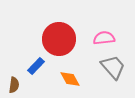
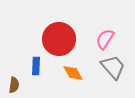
pink semicircle: moved 1 px right, 1 px down; rotated 50 degrees counterclockwise
blue rectangle: rotated 42 degrees counterclockwise
orange diamond: moved 3 px right, 6 px up
